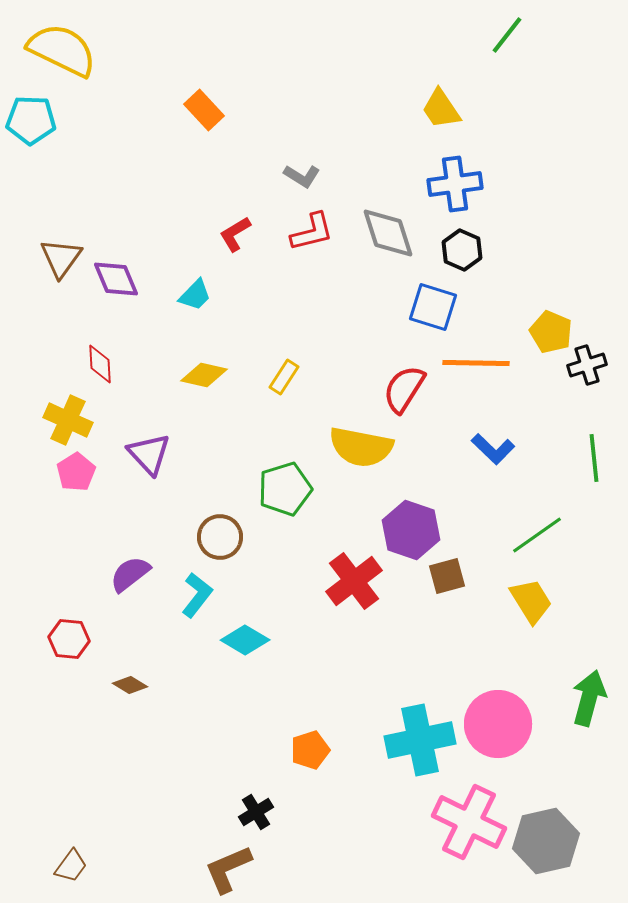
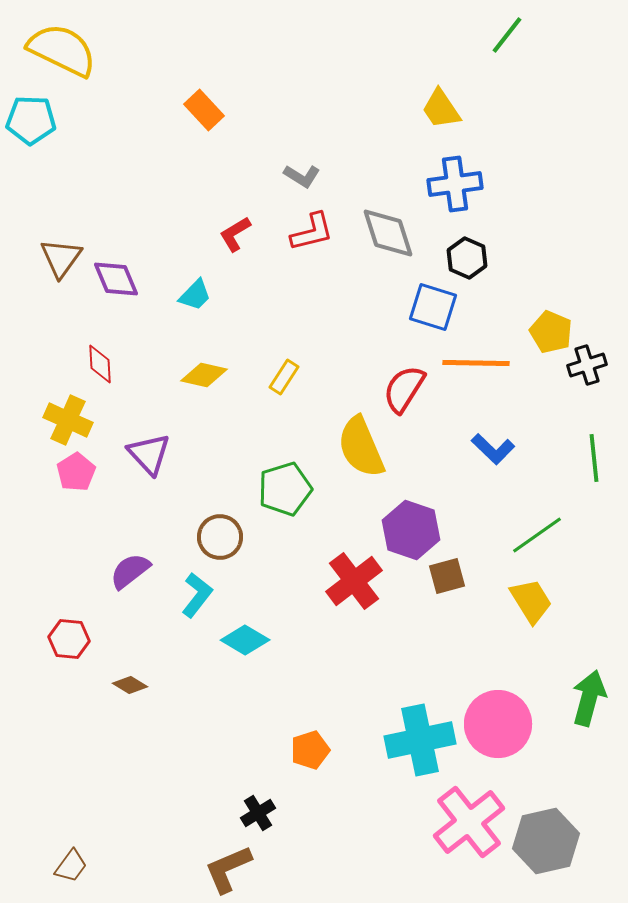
black hexagon at (462, 250): moved 5 px right, 8 px down
yellow semicircle at (361, 447): rotated 56 degrees clockwise
purple semicircle at (130, 574): moved 3 px up
black cross at (256, 812): moved 2 px right, 1 px down
pink cross at (469, 822): rotated 26 degrees clockwise
